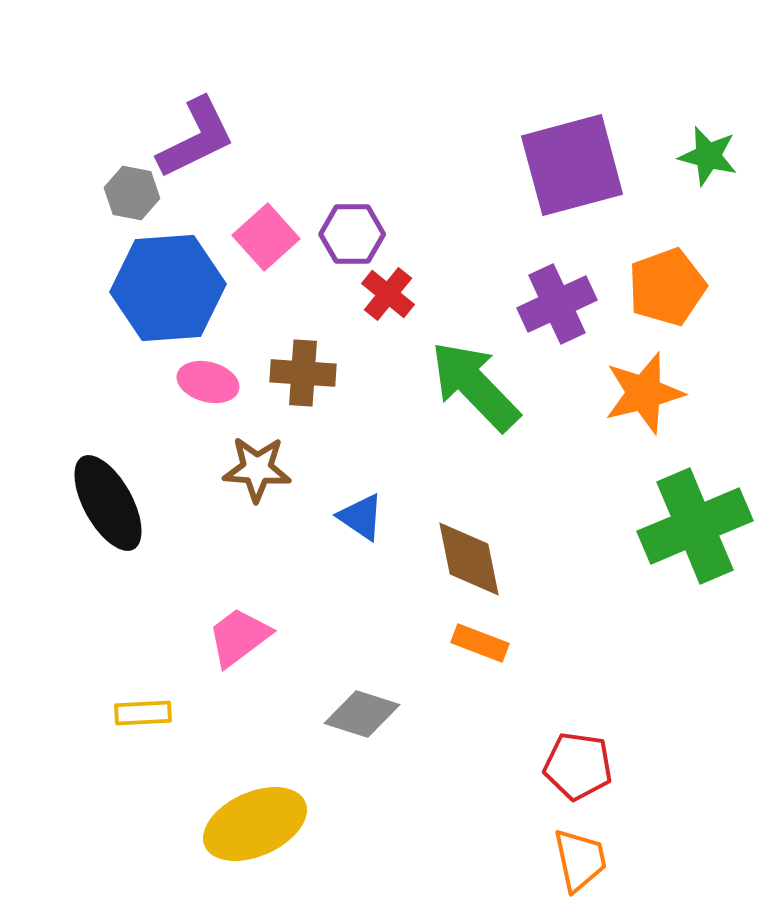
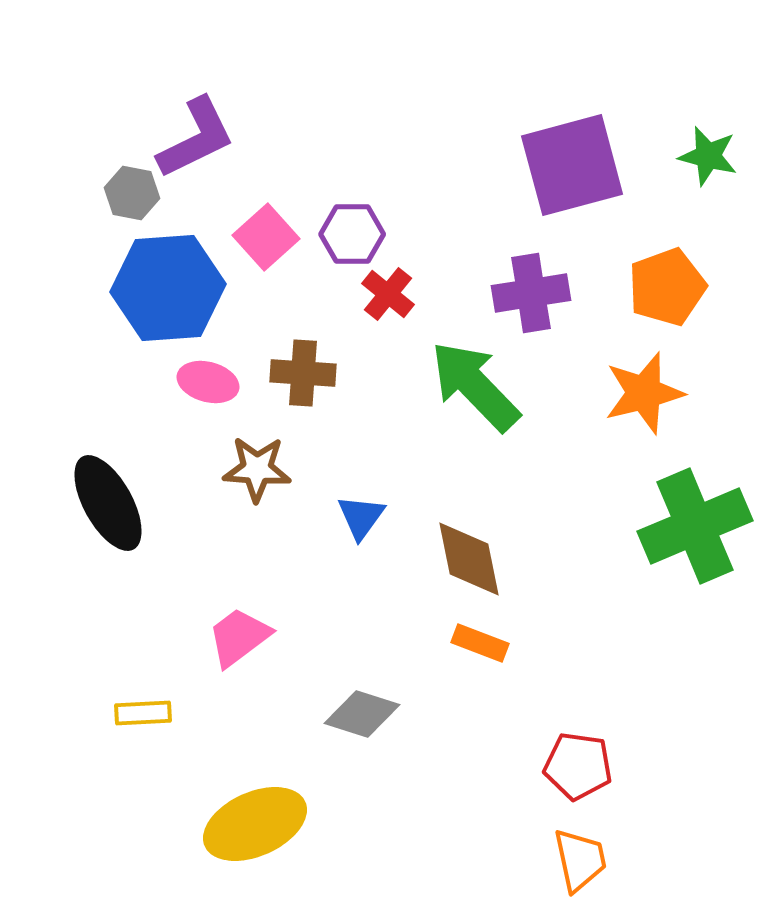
purple cross: moved 26 px left, 11 px up; rotated 16 degrees clockwise
blue triangle: rotated 32 degrees clockwise
